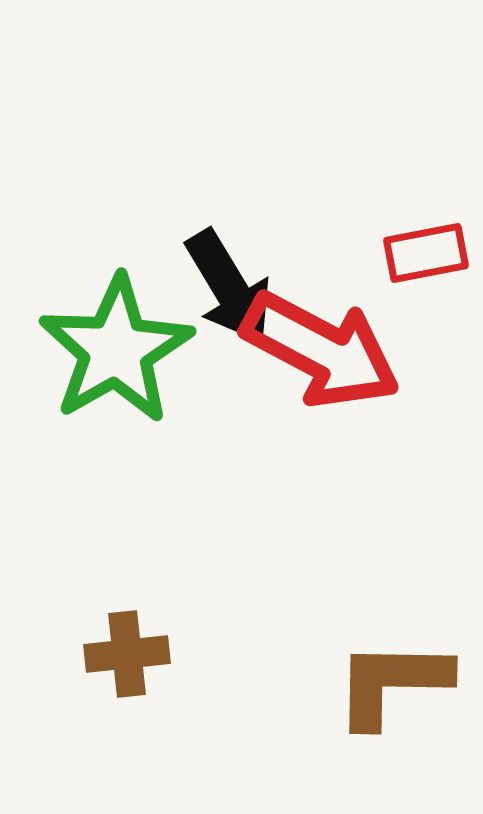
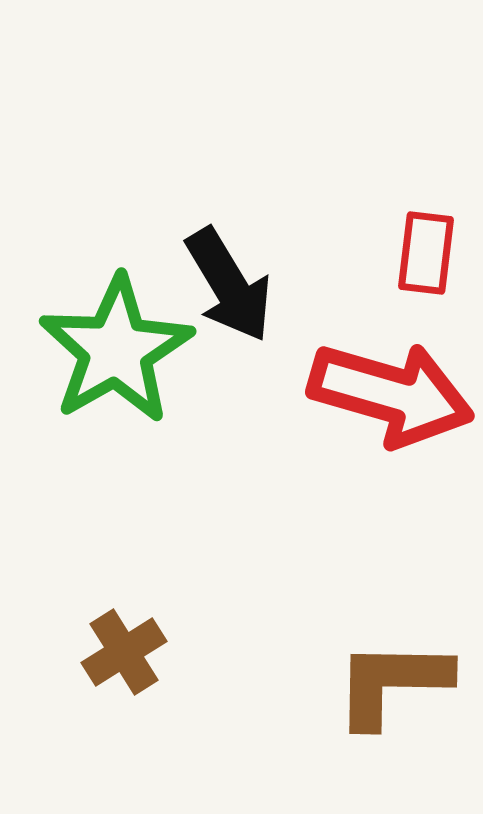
red rectangle: rotated 72 degrees counterclockwise
black arrow: moved 2 px up
red arrow: moved 70 px right, 44 px down; rotated 12 degrees counterclockwise
brown cross: moved 3 px left, 2 px up; rotated 26 degrees counterclockwise
